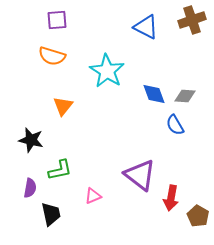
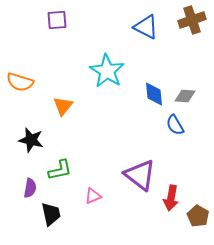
orange semicircle: moved 32 px left, 26 px down
blue diamond: rotated 15 degrees clockwise
